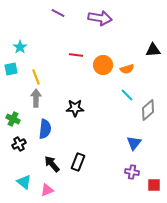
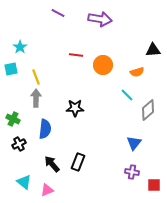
purple arrow: moved 1 px down
orange semicircle: moved 10 px right, 3 px down
